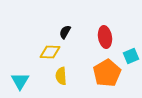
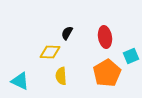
black semicircle: moved 2 px right, 1 px down
cyan triangle: rotated 36 degrees counterclockwise
